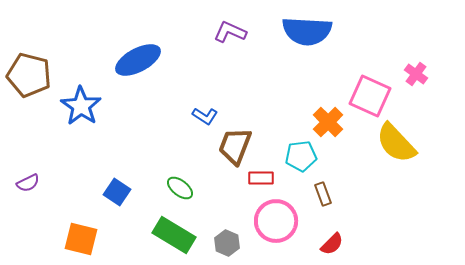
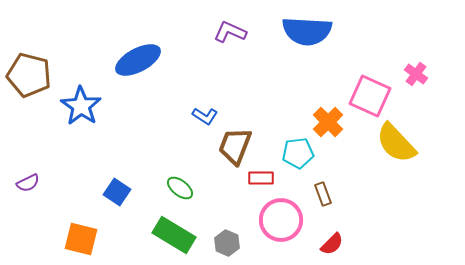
cyan pentagon: moved 3 px left, 3 px up
pink circle: moved 5 px right, 1 px up
